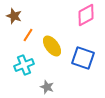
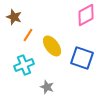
brown star: moved 1 px down
blue square: moved 1 px left
